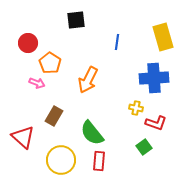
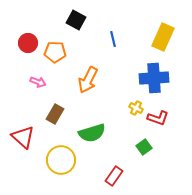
black square: rotated 36 degrees clockwise
yellow rectangle: rotated 40 degrees clockwise
blue line: moved 4 px left, 3 px up; rotated 21 degrees counterclockwise
orange pentagon: moved 5 px right, 11 px up; rotated 30 degrees counterclockwise
pink arrow: moved 1 px right, 1 px up
yellow cross: rotated 16 degrees clockwise
brown rectangle: moved 1 px right, 2 px up
red L-shape: moved 2 px right, 5 px up
green semicircle: rotated 68 degrees counterclockwise
red rectangle: moved 15 px right, 15 px down; rotated 30 degrees clockwise
